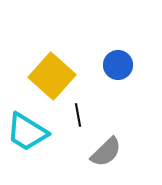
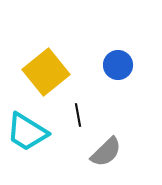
yellow square: moved 6 px left, 4 px up; rotated 9 degrees clockwise
